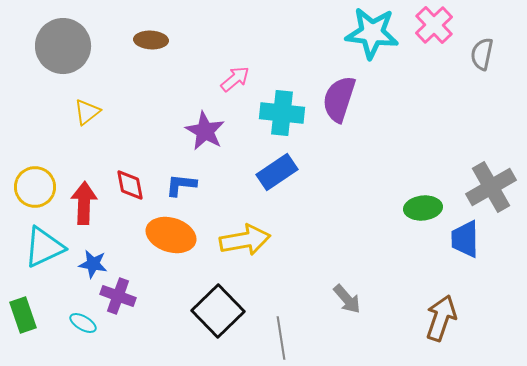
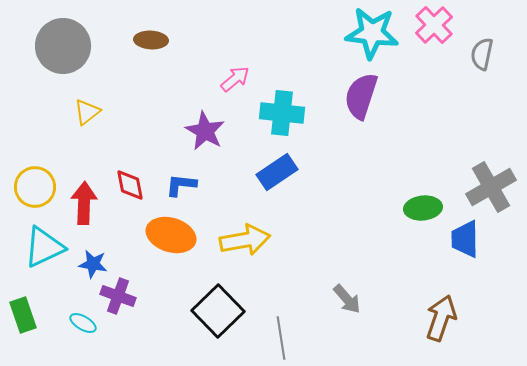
purple semicircle: moved 22 px right, 3 px up
